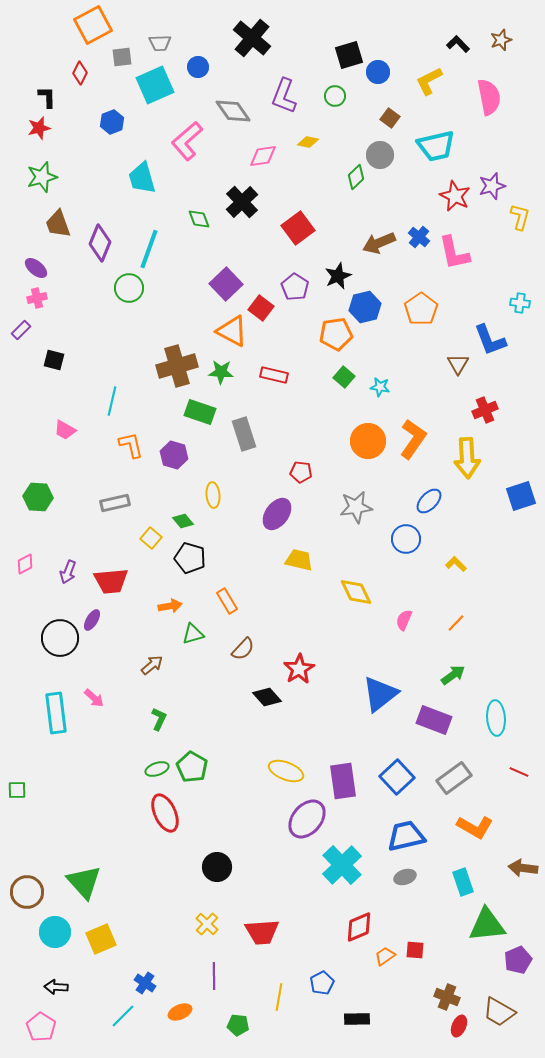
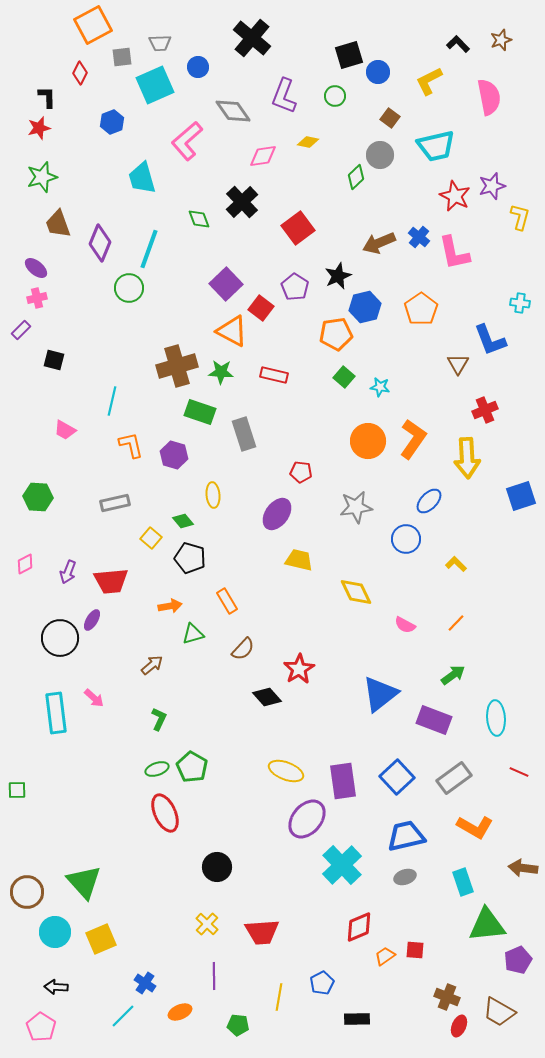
pink semicircle at (404, 620): moved 1 px right, 5 px down; rotated 85 degrees counterclockwise
